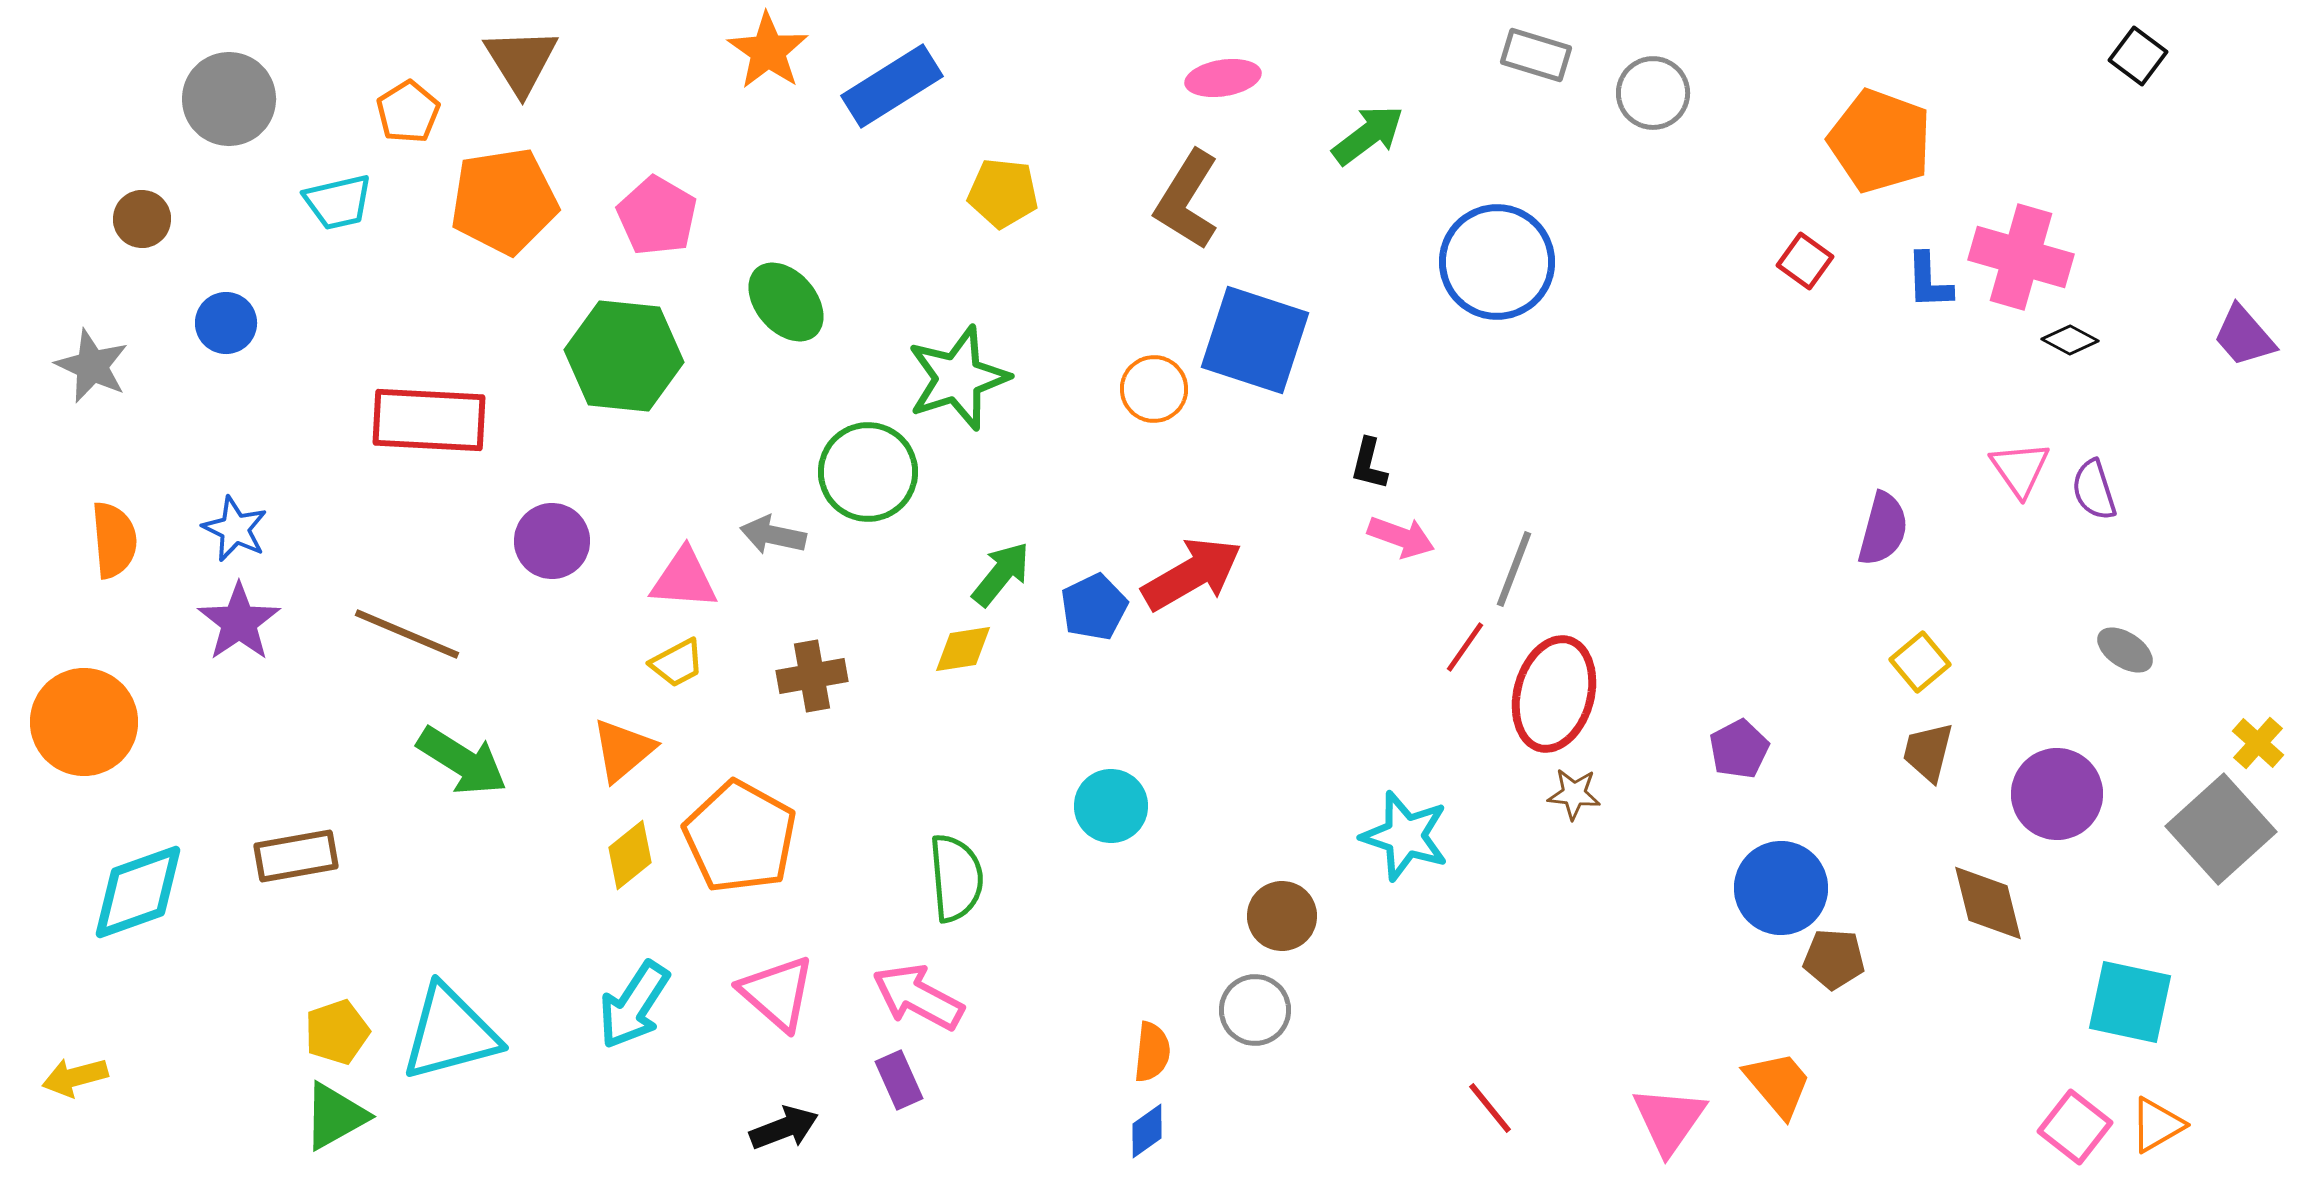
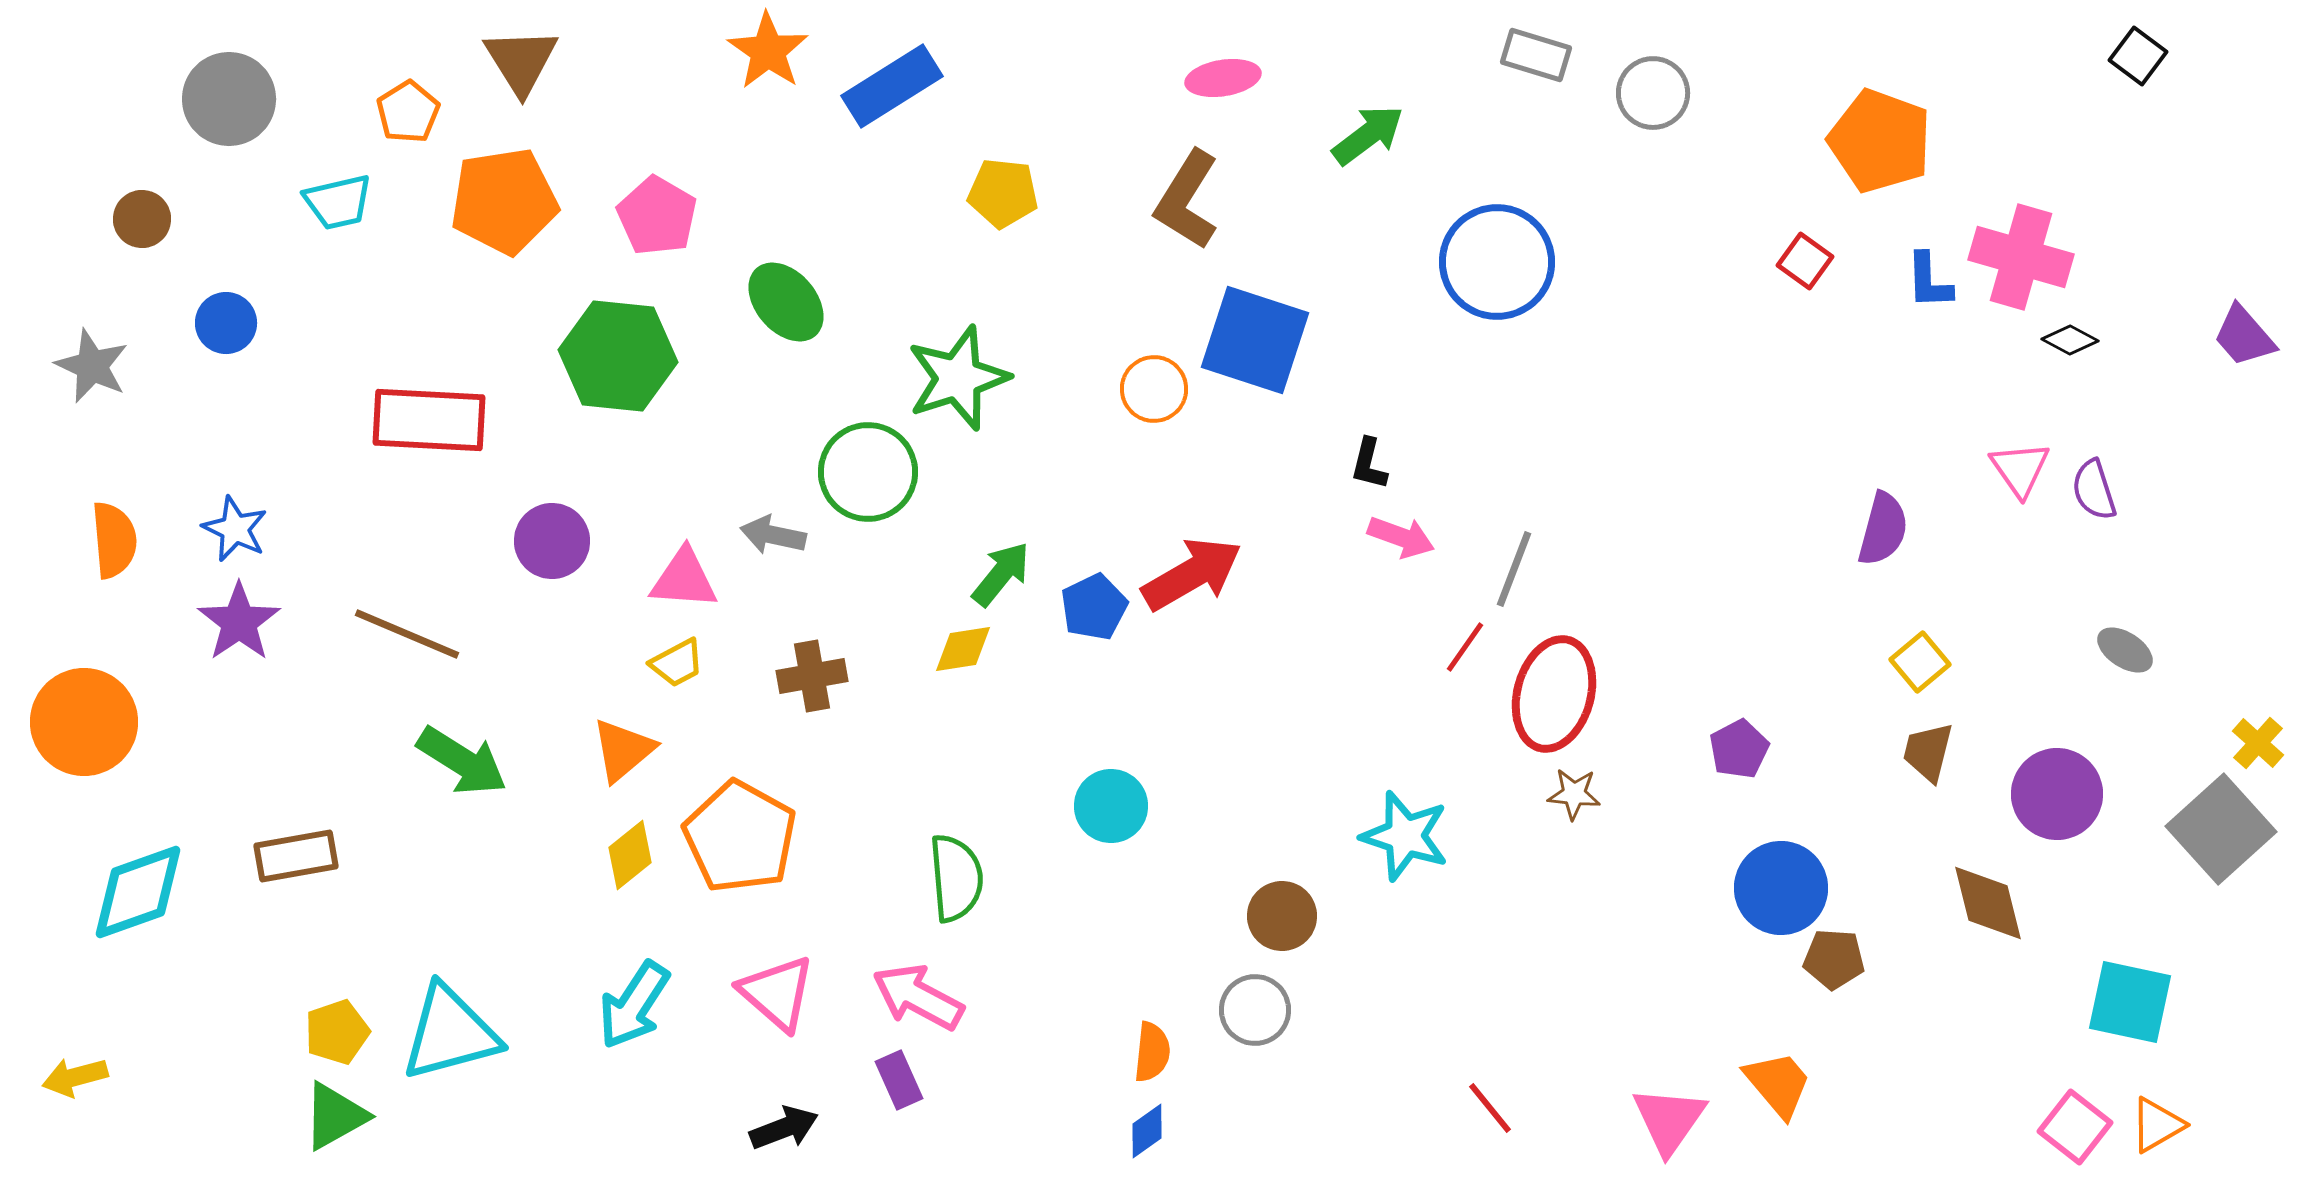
green hexagon at (624, 356): moved 6 px left
